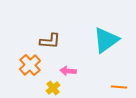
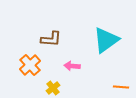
brown L-shape: moved 1 px right, 2 px up
pink arrow: moved 4 px right, 5 px up
orange line: moved 2 px right
